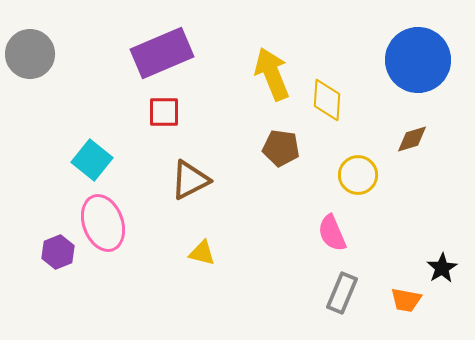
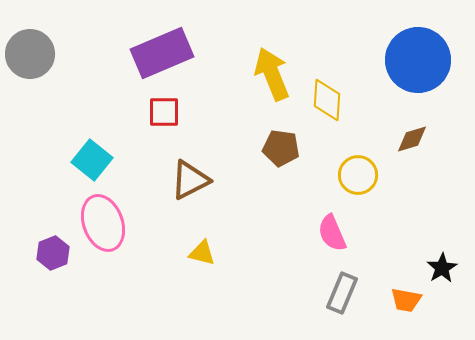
purple hexagon: moved 5 px left, 1 px down
